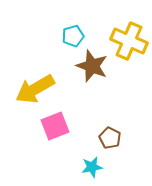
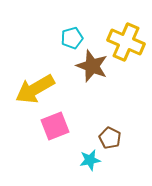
cyan pentagon: moved 1 px left, 2 px down
yellow cross: moved 3 px left, 1 px down
cyan star: moved 2 px left, 7 px up
